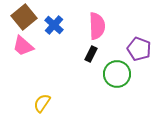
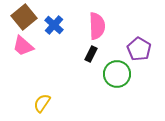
purple pentagon: rotated 10 degrees clockwise
